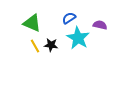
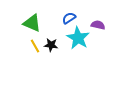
purple semicircle: moved 2 px left
